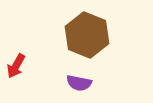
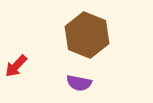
red arrow: rotated 15 degrees clockwise
